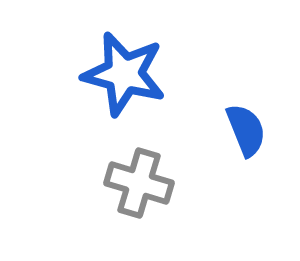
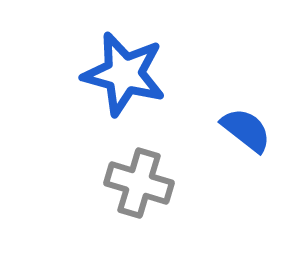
blue semicircle: rotated 30 degrees counterclockwise
